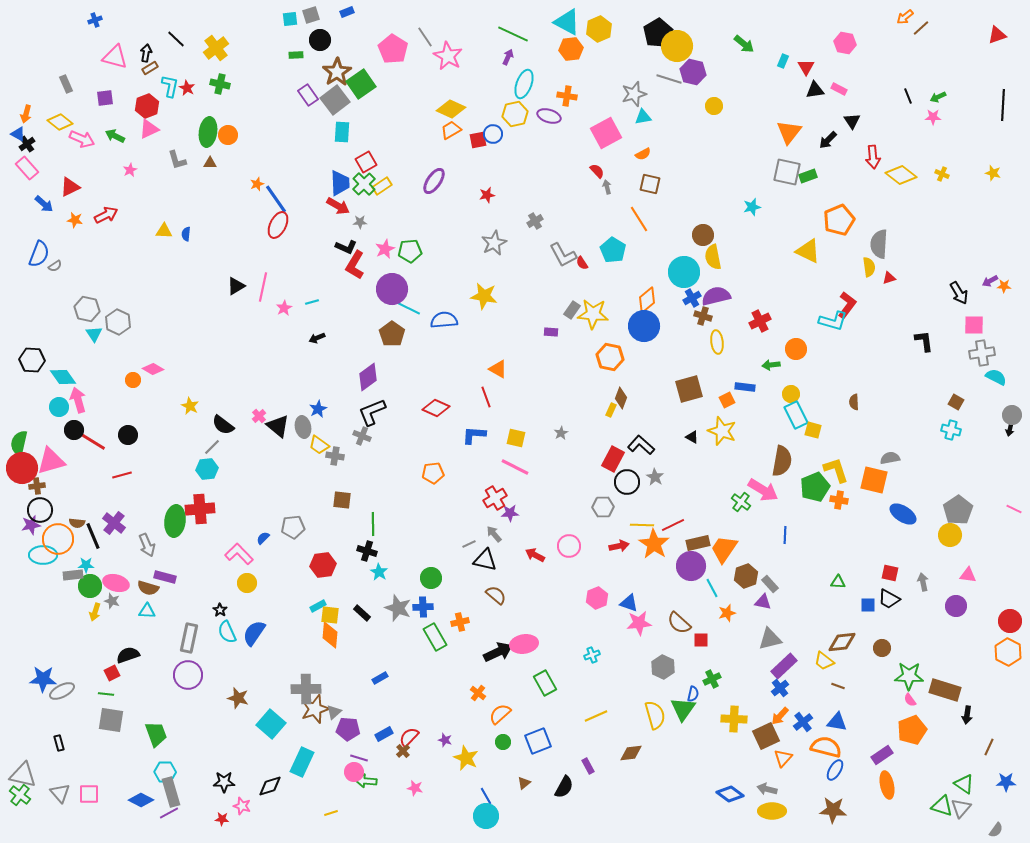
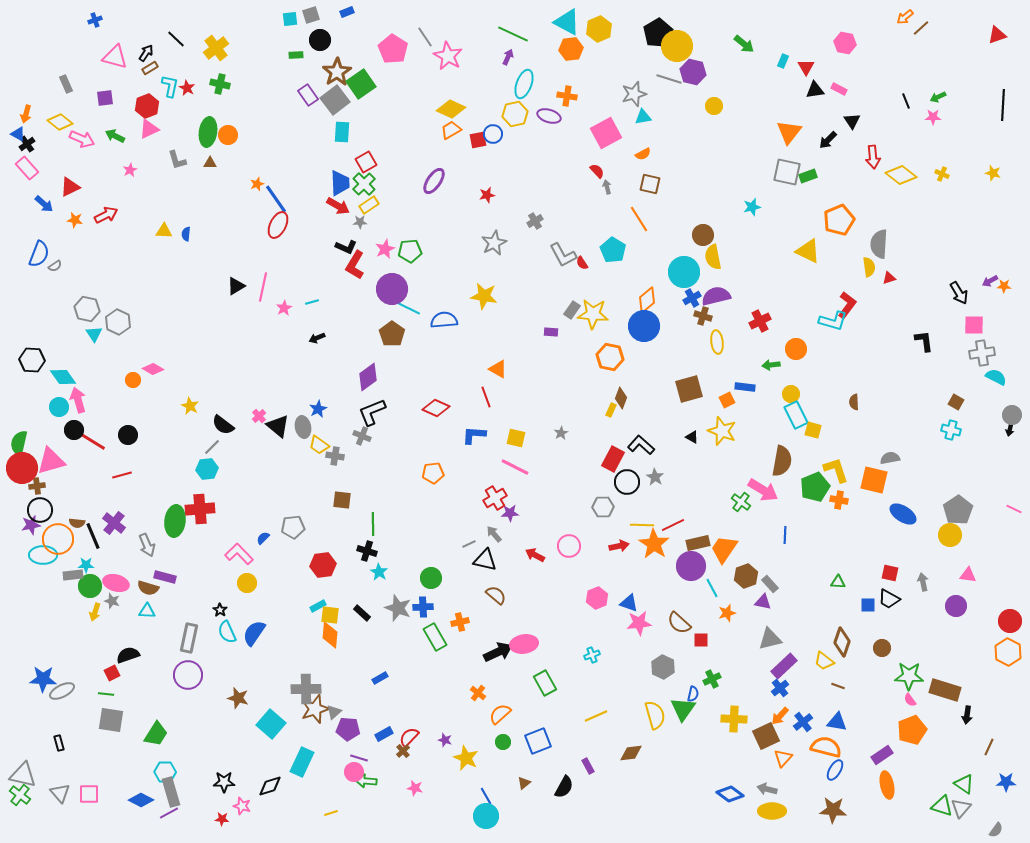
black arrow at (146, 53): rotated 24 degrees clockwise
black line at (908, 96): moved 2 px left, 5 px down
yellow rectangle at (382, 186): moved 13 px left, 19 px down
brown diamond at (842, 642): rotated 64 degrees counterclockwise
green trapezoid at (156, 734): rotated 52 degrees clockwise
